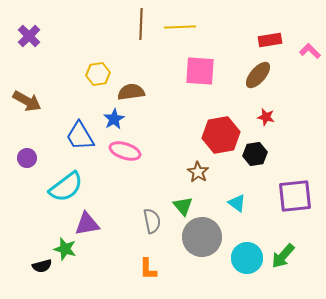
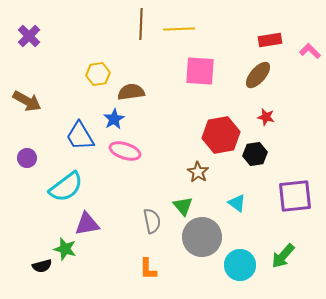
yellow line: moved 1 px left, 2 px down
cyan circle: moved 7 px left, 7 px down
